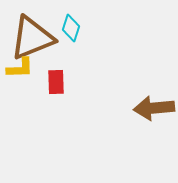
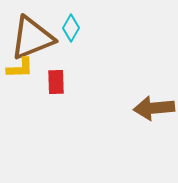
cyan diamond: rotated 12 degrees clockwise
